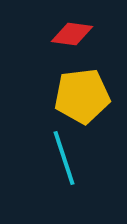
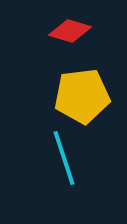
red diamond: moved 2 px left, 3 px up; rotated 9 degrees clockwise
